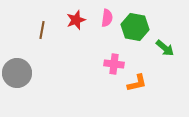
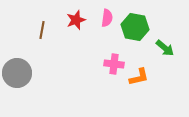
orange L-shape: moved 2 px right, 6 px up
